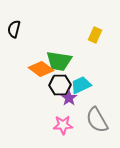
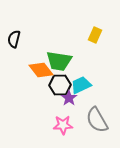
black semicircle: moved 10 px down
orange diamond: moved 1 px down; rotated 15 degrees clockwise
